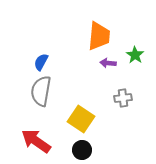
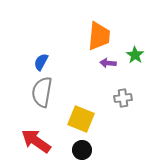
gray semicircle: moved 1 px right, 1 px down
yellow square: rotated 12 degrees counterclockwise
